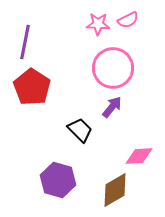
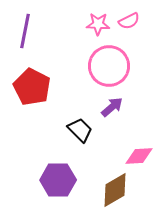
pink semicircle: moved 1 px right, 1 px down
purple line: moved 11 px up
pink circle: moved 4 px left, 2 px up
red pentagon: rotated 6 degrees counterclockwise
purple arrow: rotated 10 degrees clockwise
purple hexagon: rotated 16 degrees counterclockwise
